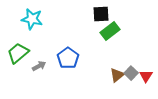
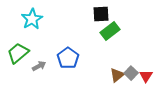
cyan star: rotated 30 degrees clockwise
